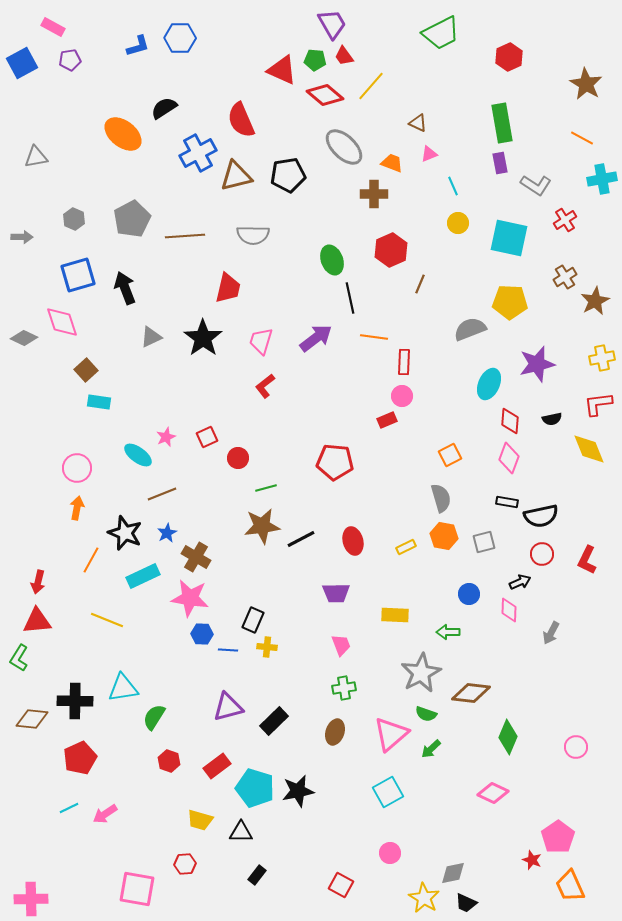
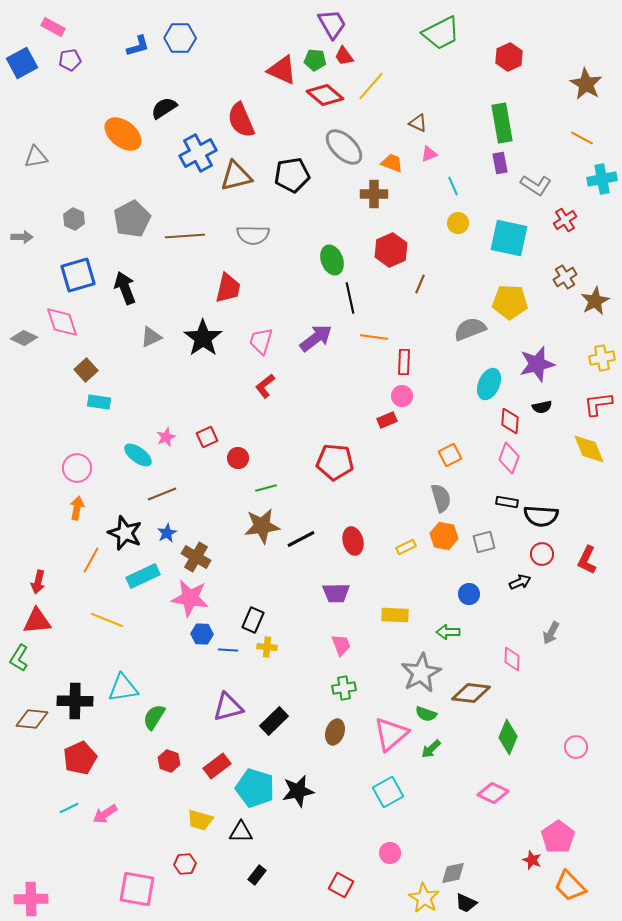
black pentagon at (288, 175): moved 4 px right
black semicircle at (552, 419): moved 10 px left, 12 px up
black semicircle at (541, 516): rotated 16 degrees clockwise
pink diamond at (509, 610): moved 3 px right, 49 px down
orange trapezoid at (570, 886): rotated 20 degrees counterclockwise
